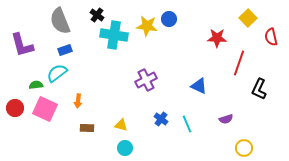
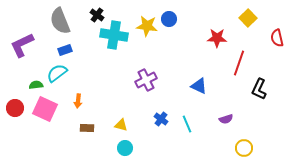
red semicircle: moved 6 px right, 1 px down
purple L-shape: rotated 80 degrees clockwise
